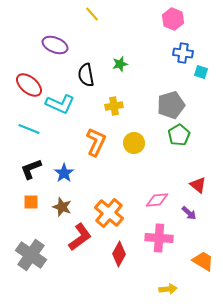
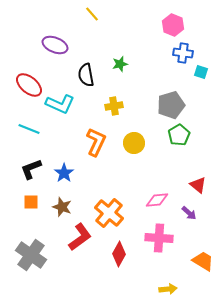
pink hexagon: moved 6 px down
